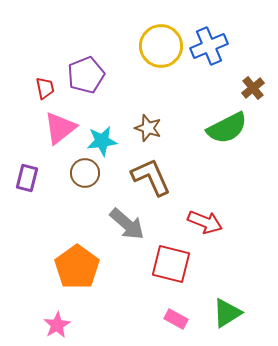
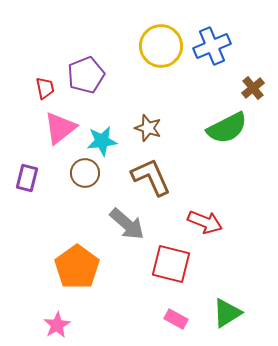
blue cross: moved 3 px right
